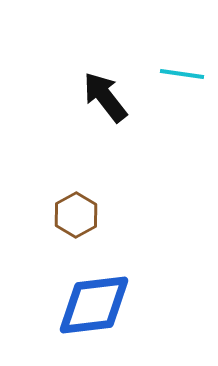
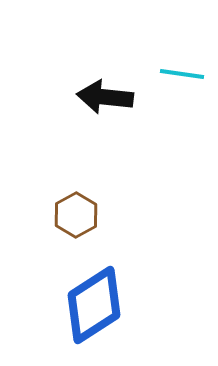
black arrow: rotated 46 degrees counterclockwise
blue diamond: rotated 26 degrees counterclockwise
